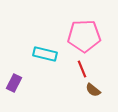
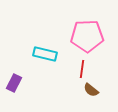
pink pentagon: moved 3 px right
red line: rotated 30 degrees clockwise
brown semicircle: moved 2 px left
